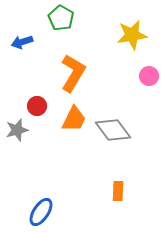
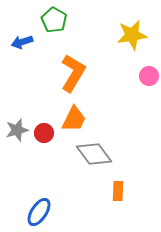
green pentagon: moved 7 px left, 2 px down
red circle: moved 7 px right, 27 px down
gray diamond: moved 19 px left, 24 px down
blue ellipse: moved 2 px left
